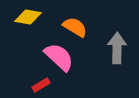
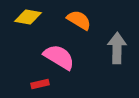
orange semicircle: moved 4 px right, 7 px up
pink semicircle: rotated 12 degrees counterclockwise
red rectangle: moved 1 px left, 1 px up; rotated 18 degrees clockwise
